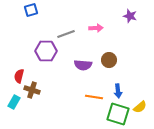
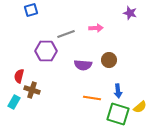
purple star: moved 3 px up
orange line: moved 2 px left, 1 px down
